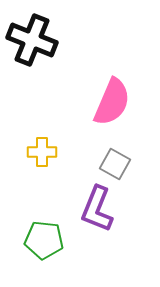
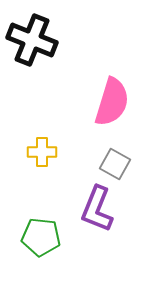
pink semicircle: rotated 6 degrees counterclockwise
green pentagon: moved 3 px left, 3 px up
